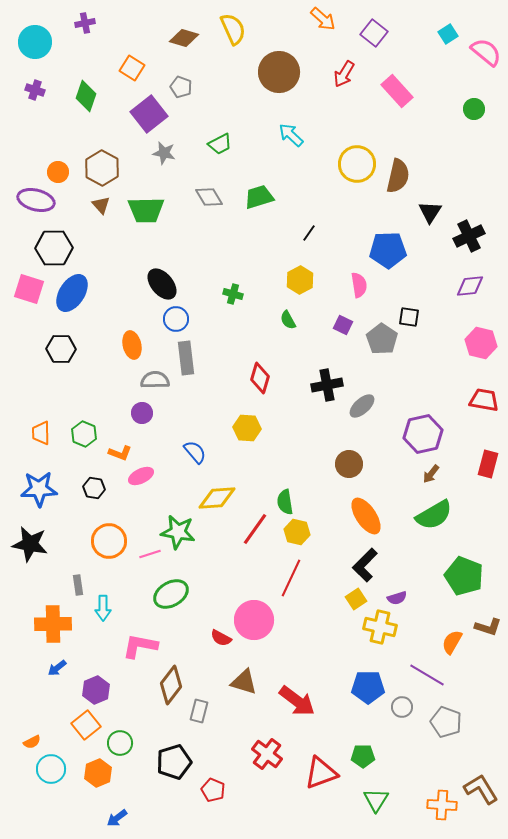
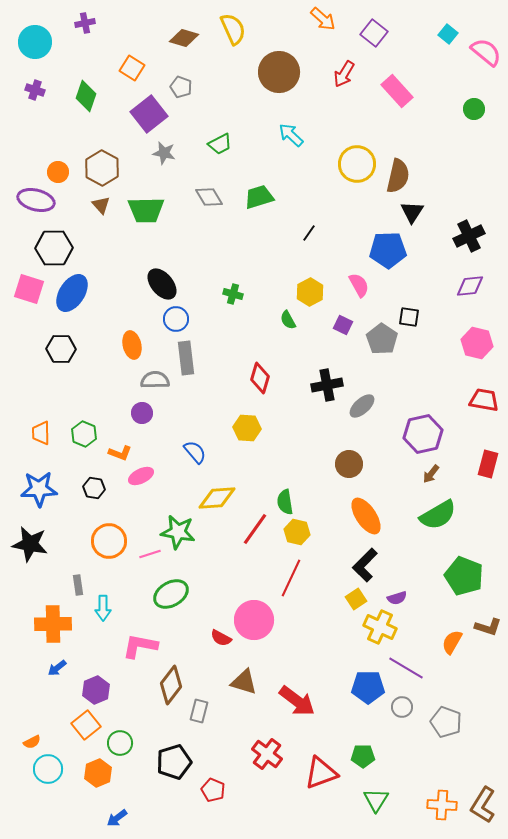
cyan square at (448, 34): rotated 18 degrees counterclockwise
black triangle at (430, 212): moved 18 px left
yellow hexagon at (300, 280): moved 10 px right, 12 px down
pink semicircle at (359, 285): rotated 20 degrees counterclockwise
pink hexagon at (481, 343): moved 4 px left
green semicircle at (434, 515): moved 4 px right
yellow cross at (380, 627): rotated 12 degrees clockwise
purple line at (427, 675): moved 21 px left, 7 px up
cyan circle at (51, 769): moved 3 px left
brown L-shape at (481, 789): moved 2 px right, 16 px down; rotated 117 degrees counterclockwise
